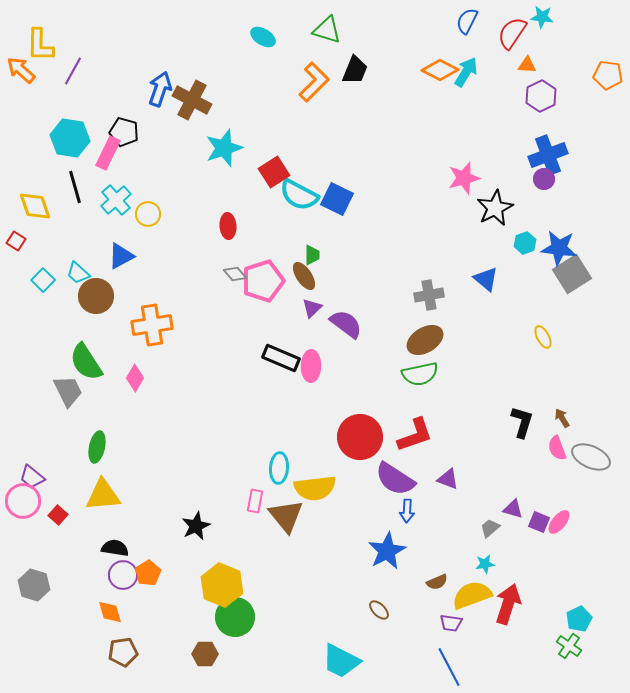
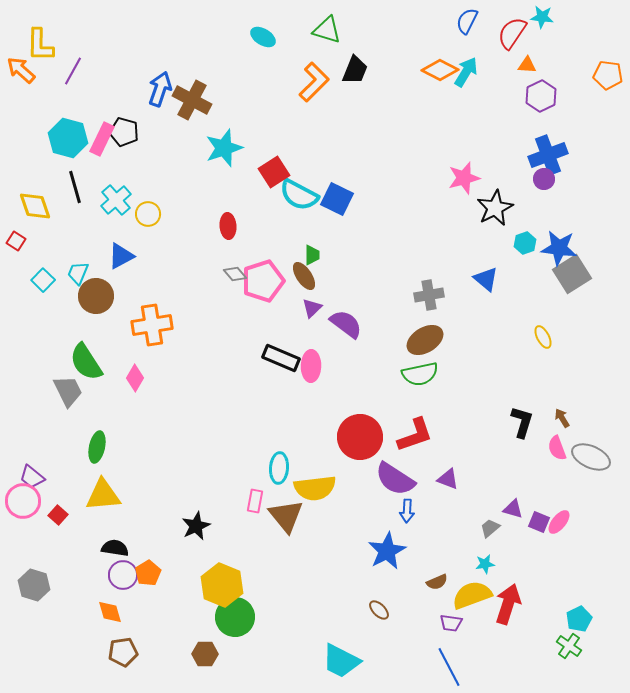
cyan hexagon at (70, 138): moved 2 px left; rotated 6 degrees clockwise
pink rectangle at (108, 153): moved 6 px left, 14 px up
cyan trapezoid at (78, 273): rotated 70 degrees clockwise
